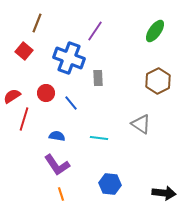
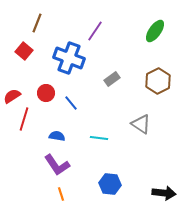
gray rectangle: moved 14 px right, 1 px down; rotated 56 degrees clockwise
